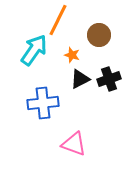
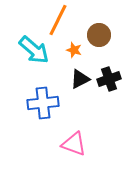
cyan arrow: rotated 96 degrees clockwise
orange star: moved 2 px right, 5 px up
